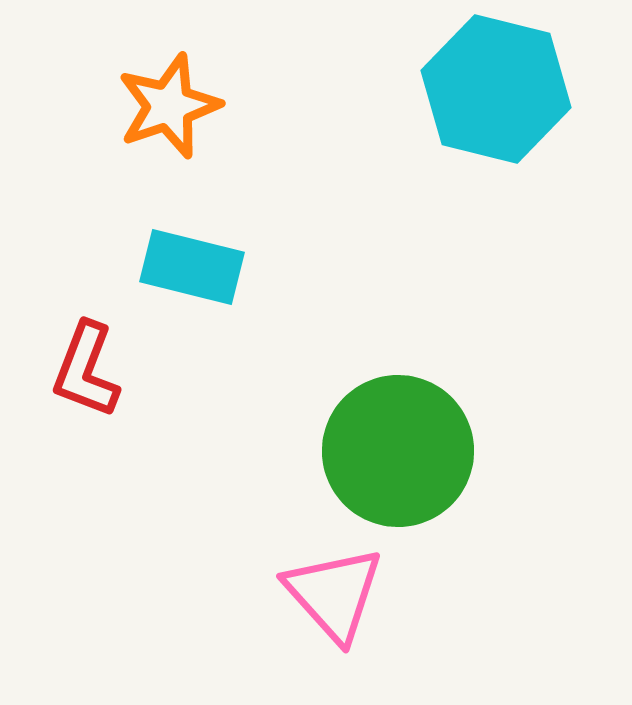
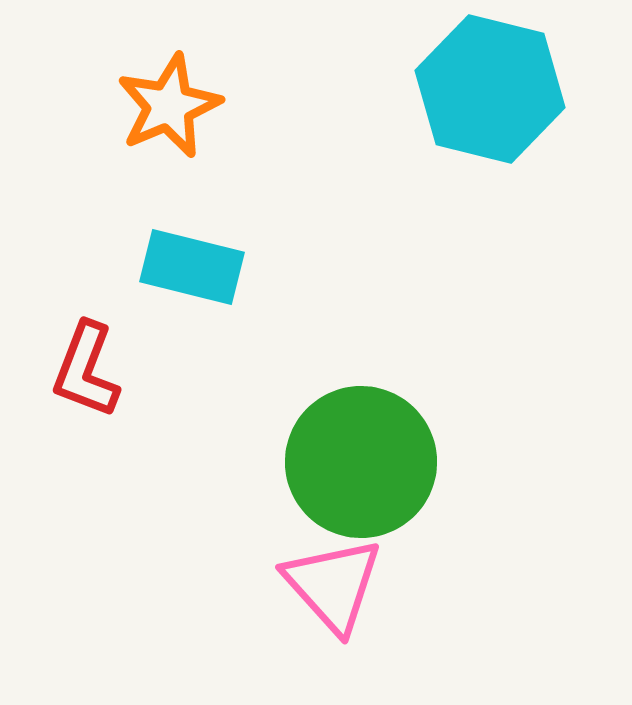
cyan hexagon: moved 6 px left
orange star: rotated 4 degrees counterclockwise
green circle: moved 37 px left, 11 px down
pink triangle: moved 1 px left, 9 px up
